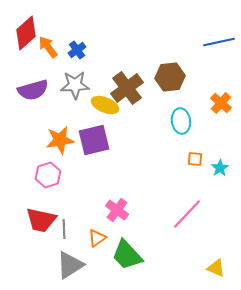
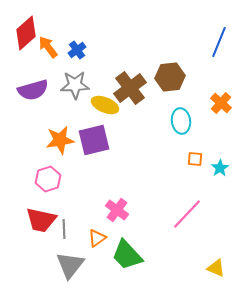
blue line: rotated 56 degrees counterclockwise
brown cross: moved 3 px right
pink hexagon: moved 4 px down
gray triangle: rotated 20 degrees counterclockwise
